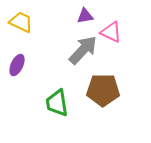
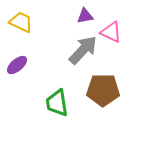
purple ellipse: rotated 25 degrees clockwise
